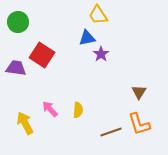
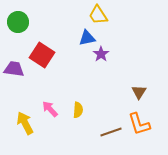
purple trapezoid: moved 2 px left, 1 px down
